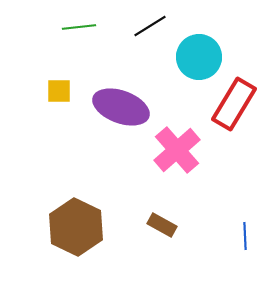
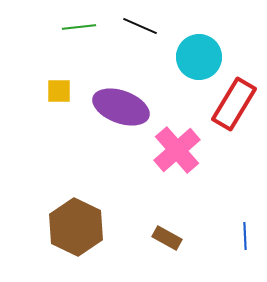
black line: moved 10 px left; rotated 56 degrees clockwise
brown rectangle: moved 5 px right, 13 px down
